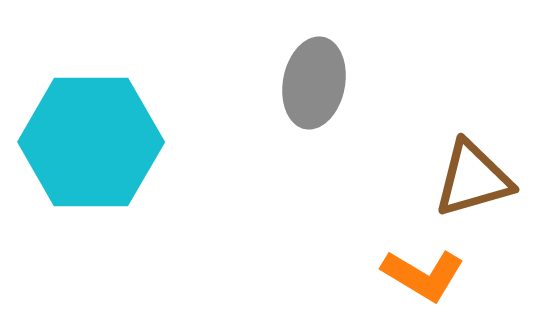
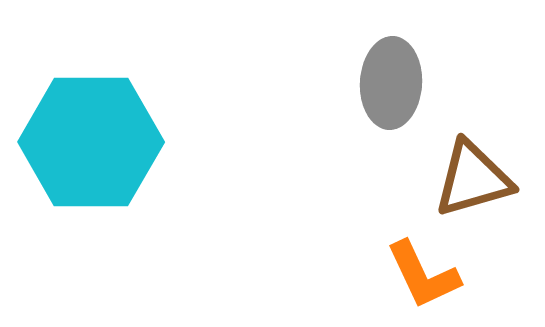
gray ellipse: moved 77 px right; rotated 8 degrees counterclockwise
orange L-shape: rotated 34 degrees clockwise
